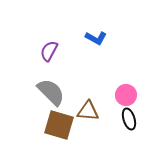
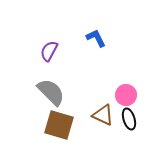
blue L-shape: rotated 145 degrees counterclockwise
brown triangle: moved 15 px right, 4 px down; rotated 20 degrees clockwise
